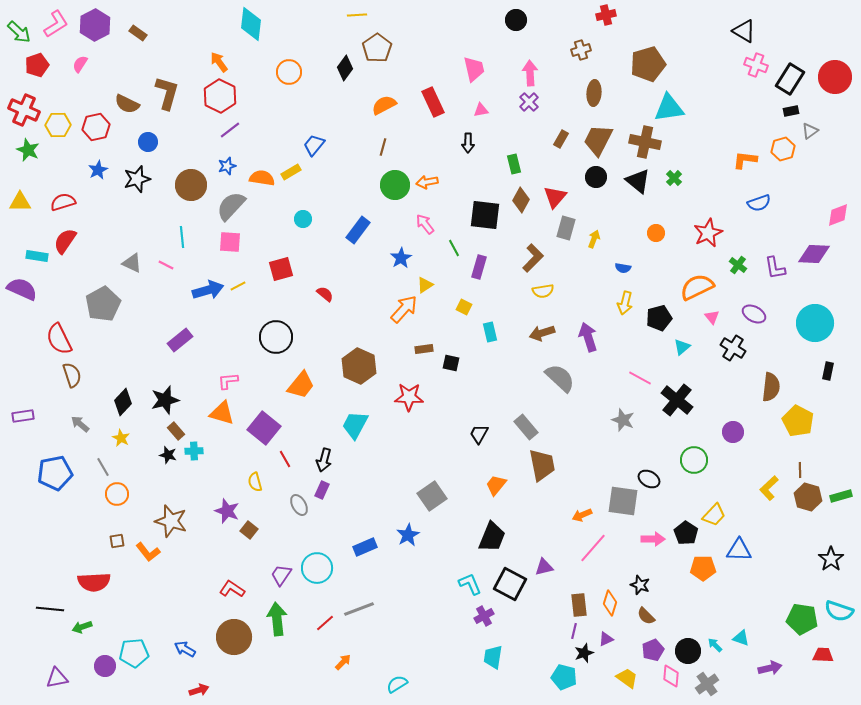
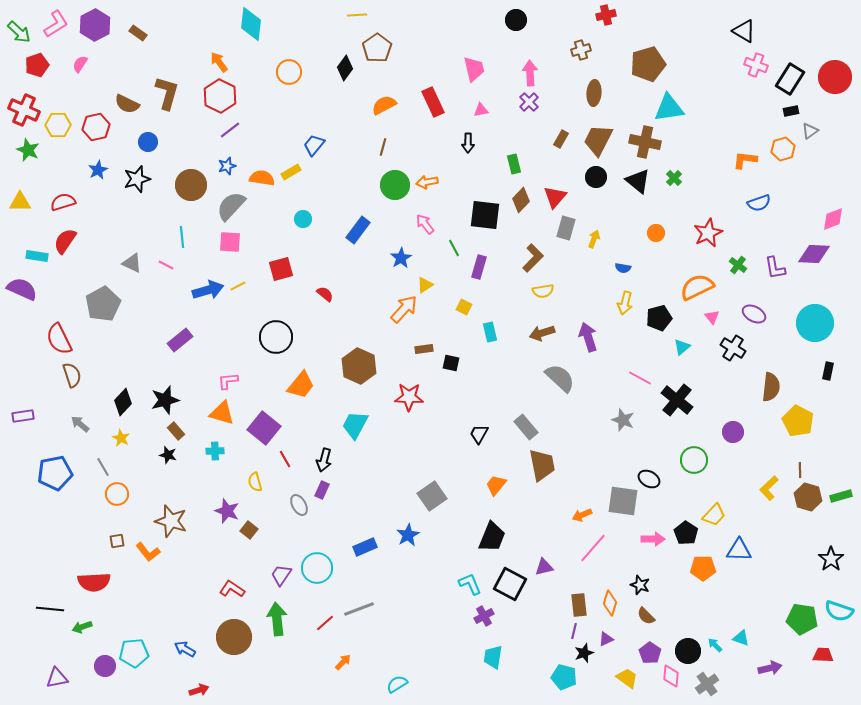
brown diamond at (521, 200): rotated 15 degrees clockwise
pink diamond at (838, 215): moved 5 px left, 4 px down
cyan cross at (194, 451): moved 21 px right
purple pentagon at (653, 650): moved 3 px left, 3 px down; rotated 15 degrees counterclockwise
